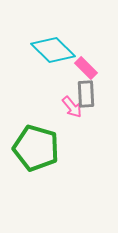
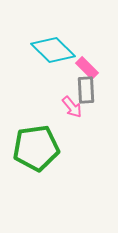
pink rectangle: moved 1 px right
gray rectangle: moved 4 px up
green pentagon: rotated 24 degrees counterclockwise
